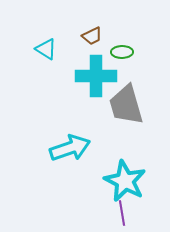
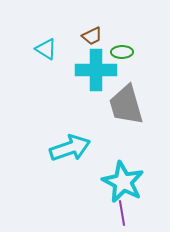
cyan cross: moved 6 px up
cyan star: moved 2 px left, 1 px down
